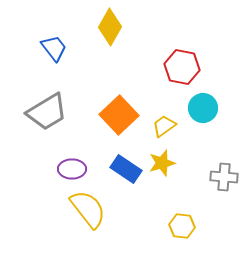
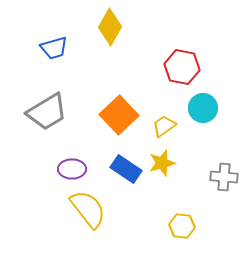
blue trapezoid: rotated 112 degrees clockwise
